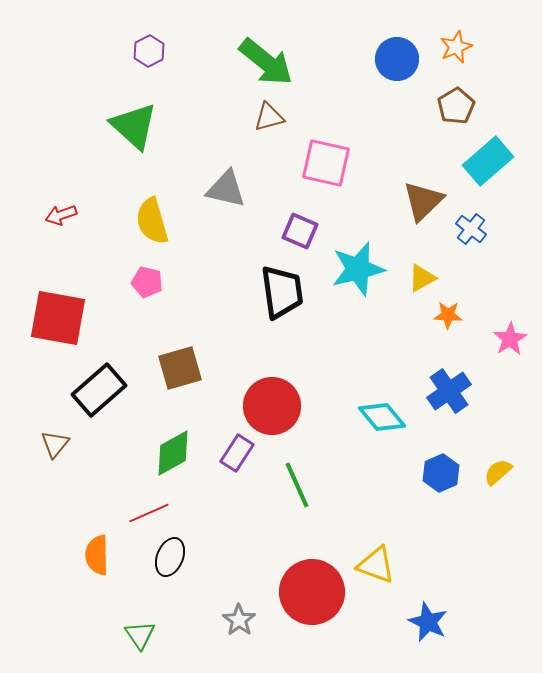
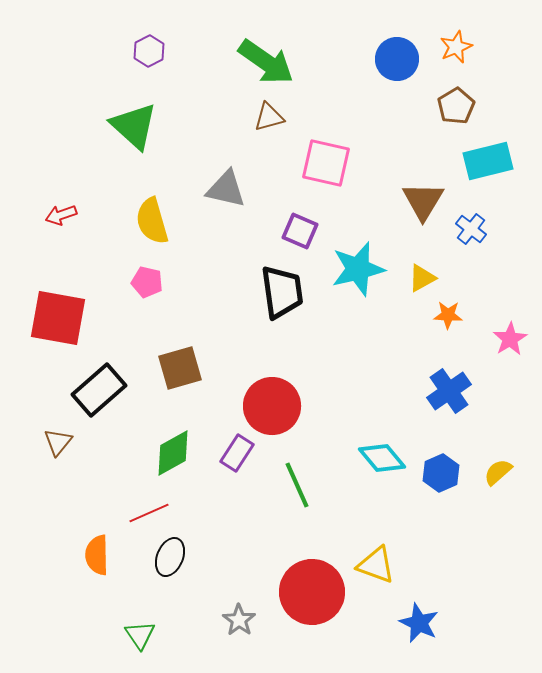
green arrow at (266, 62): rotated 4 degrees counterclockwise
cyan rectangle at (488, 161): rotated 27 degrees clockwise
brown triangle at (423, 201): rotated 15 degrees counterclockwise
cyan diamond at (382, 417): moved 41 px down
brown triangle at (55, 444): moved 3 px right, 2 px up
blue star at (428, 622): moved 9 px left, 1 px down
